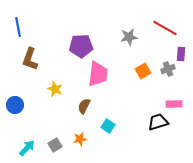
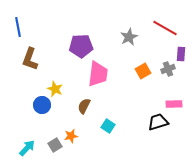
gray star: rotated 18 degrees counterclockwise
blue circle: moved 27 px right
orange star: moved 9 px left, 3 px up
